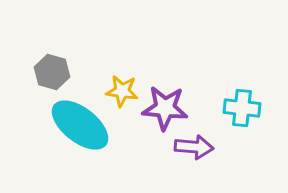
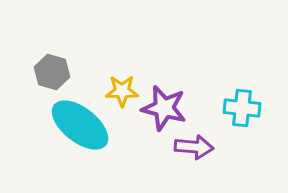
yellow star: rotated 8 degrees counterclockwise
purple star: moved 1 px left; rotated 9 degrees clockwise
